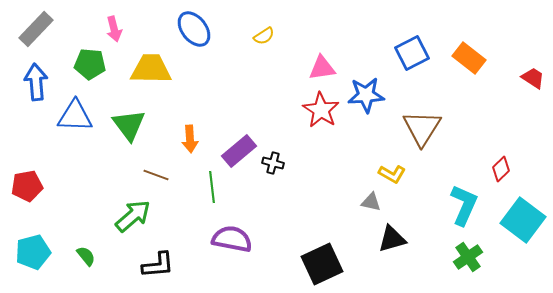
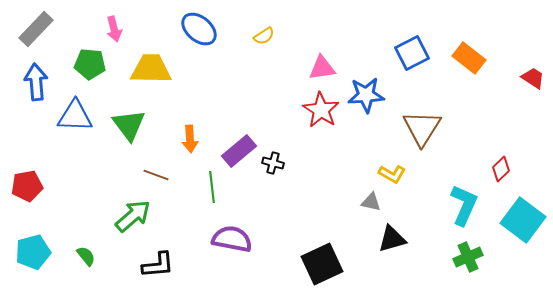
blue ellipse: moved 5 px right; rotated 12 degrees counterclockwise
green cross: rotated 12 degrees clockwise
